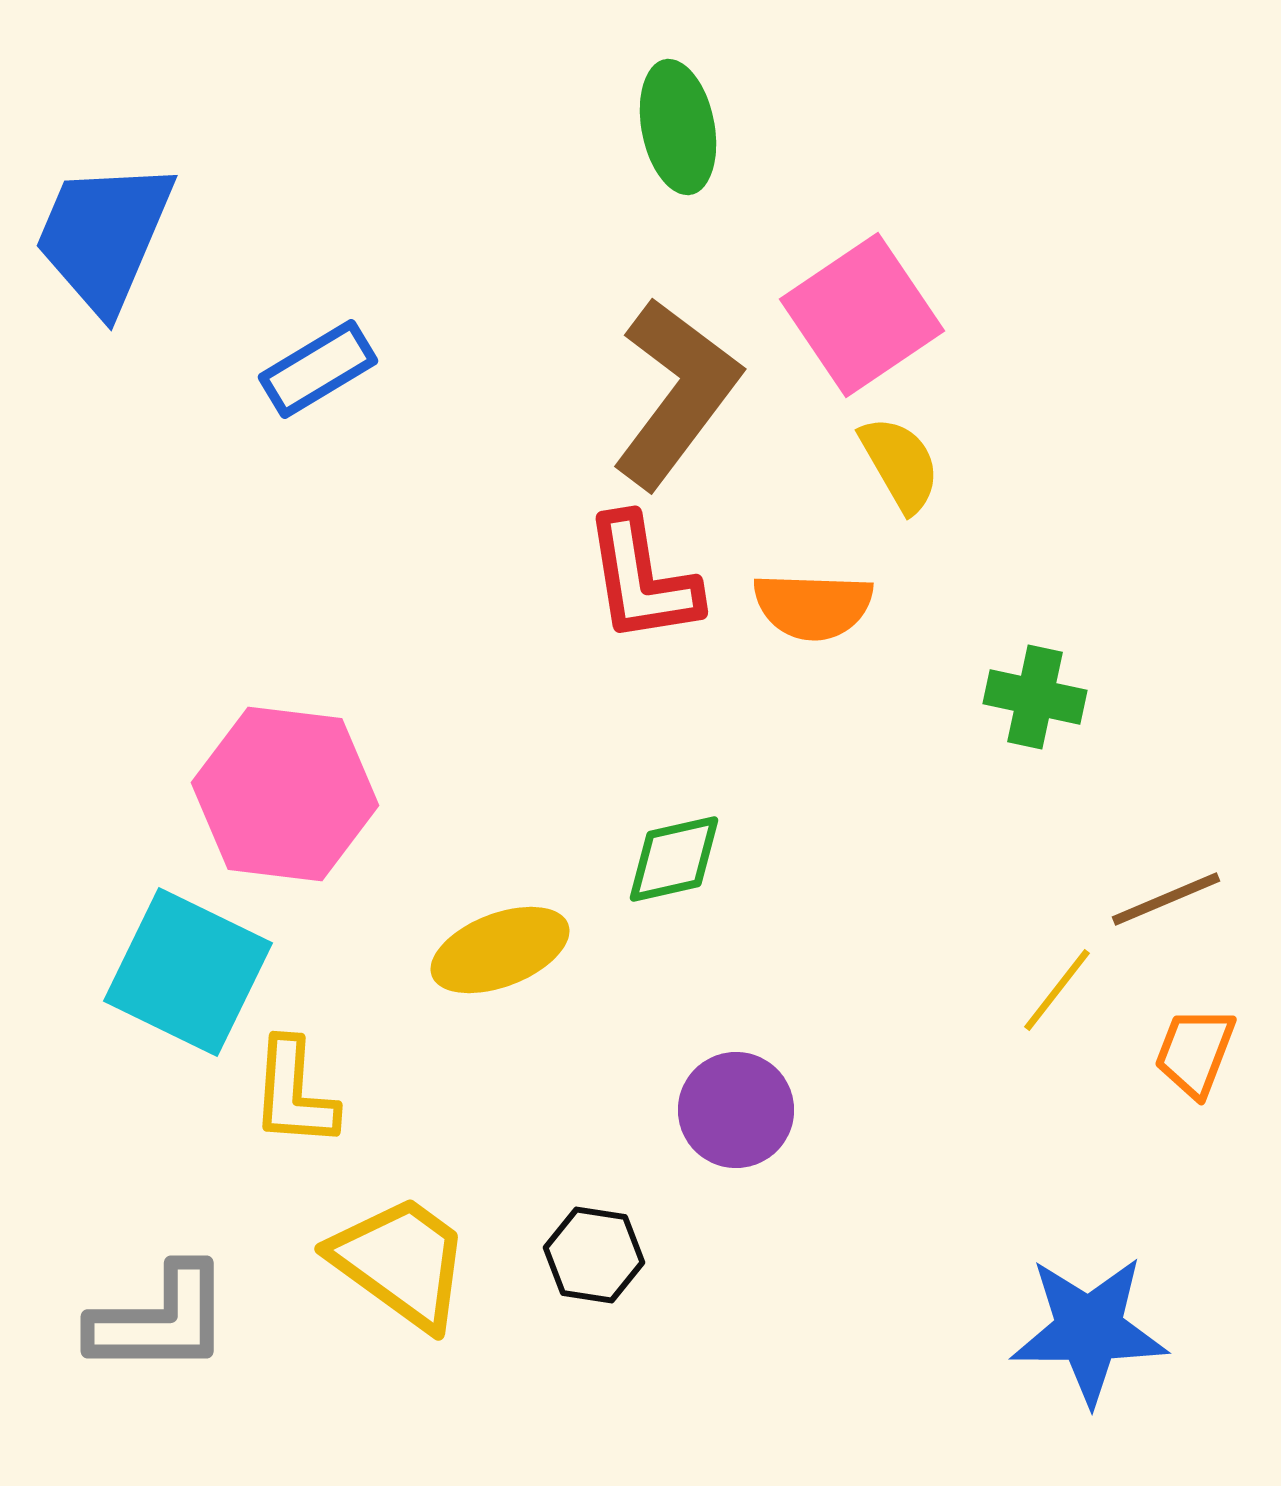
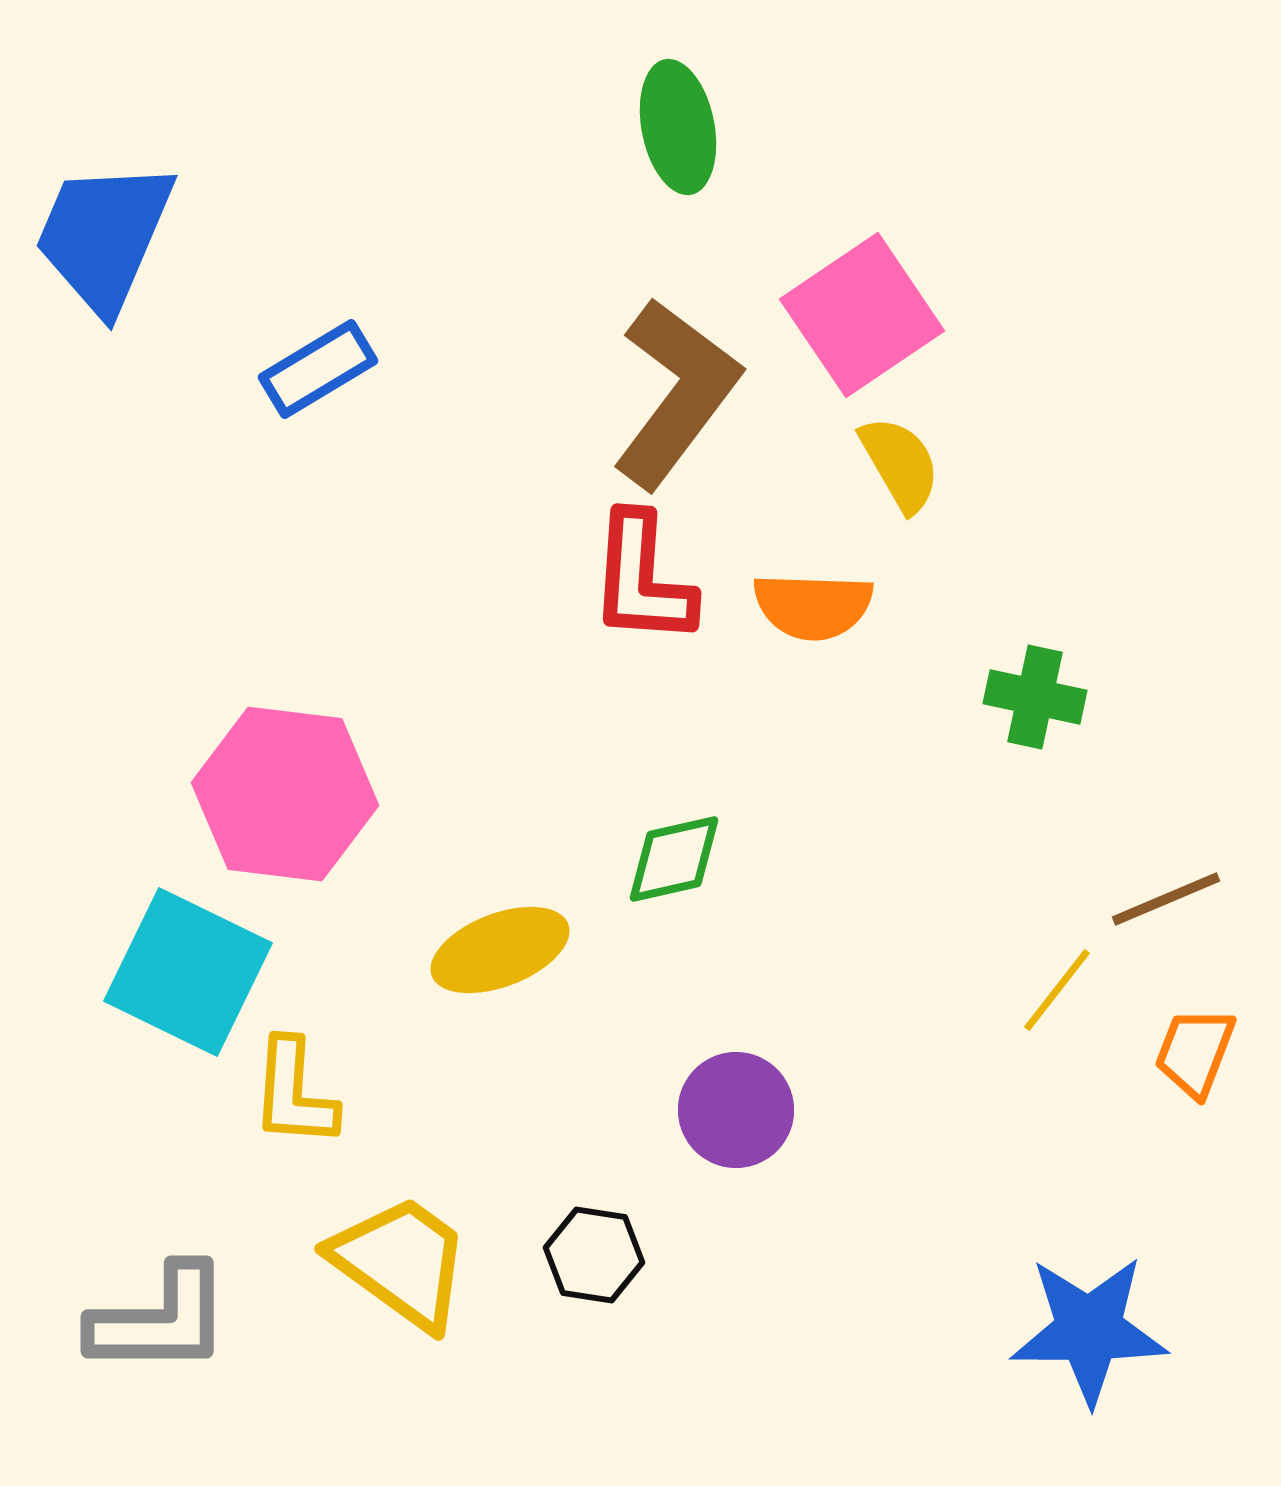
red L-shape: rotated 13 degrees clockwise
